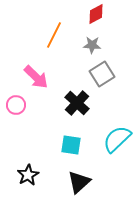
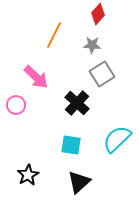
red diamond: moved 2 px right; rotated 20 degrees counterclockwise
